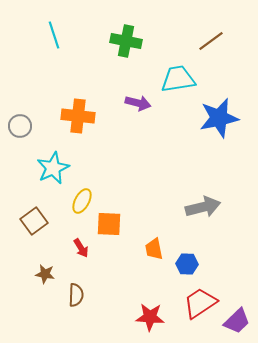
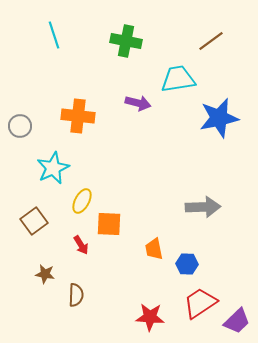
gray arrow: rotated 12 degrees clockwise
red arrow: moved 3 px up
